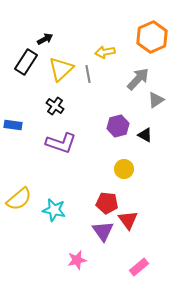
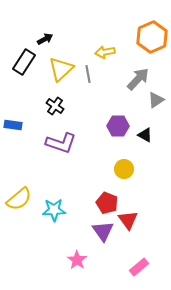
black rectangle: moved 2 px left
purple hexagon: rotated 15 degrees clockwise
red pentagon: rotated 15 degrees clockwise
cyan star: rotated 15 degrees counterclockwise
pink star: rotated 24 degrees counterclockwise
